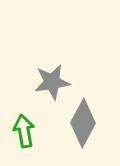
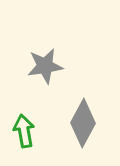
gray star: moved 7 px left, 16 px up
